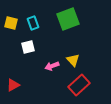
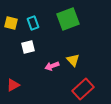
red rectangle: moved 4 px right, 4 px down
